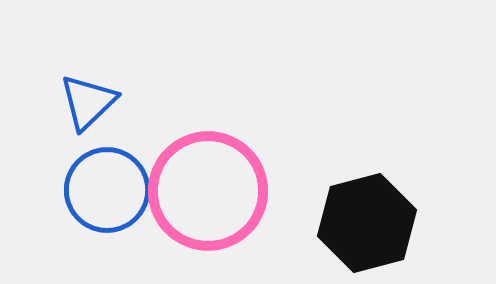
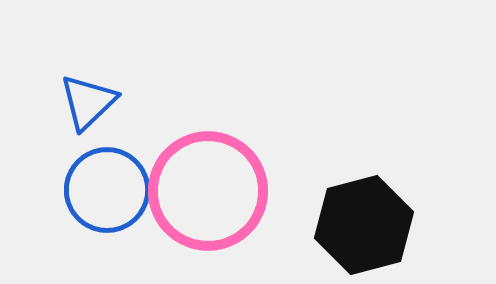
black hexagon: moved 3 px left, 2 px down
